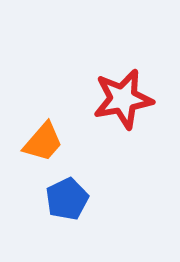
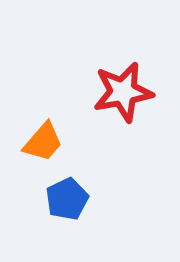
red star: moved 7 px up
